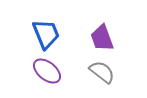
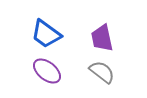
blue trapezoid: rotated 148 degrees clockwise
purple trapezoid: rotated 8 degrees clockwise
